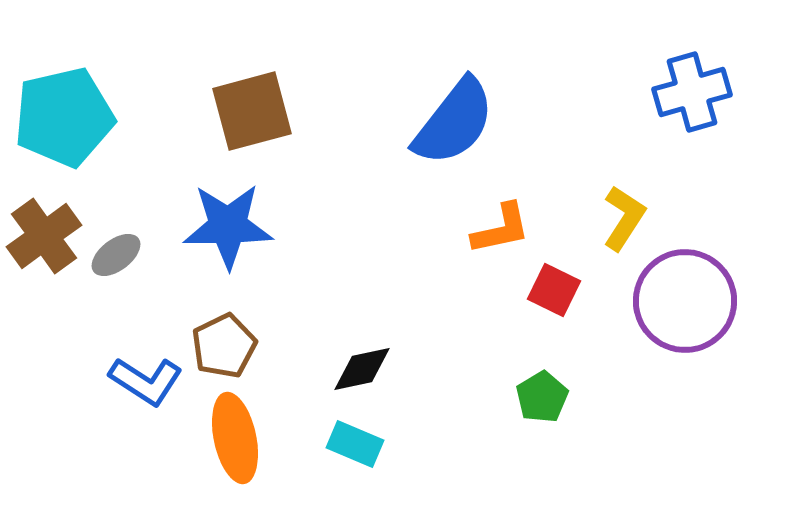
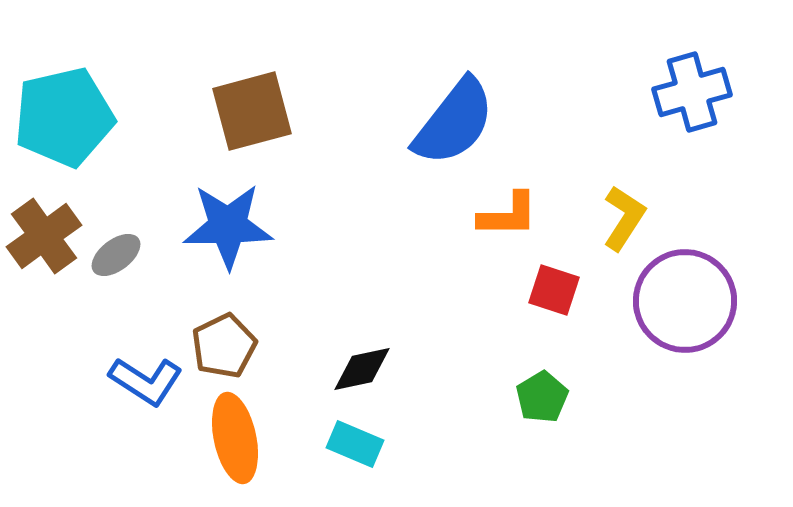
orange L-shape: moved 7 px right, 14 px up; rotated 12 degrees clockwise
red square: rotated 8 degrees counterclockwise
